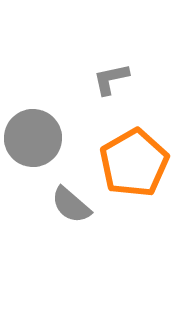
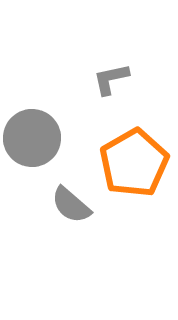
gray circle: moved 1 px left
